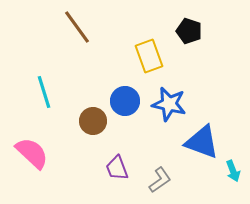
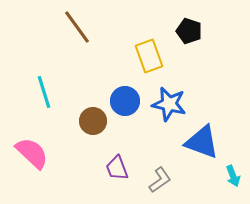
cyan arrow: moved 5 px down
